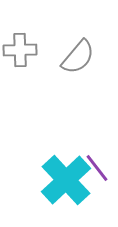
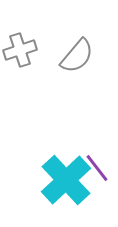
gray cross: rotated 16 degrees counterclockwise
gray semicircle: moved 1 px left, 1 px up
